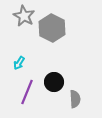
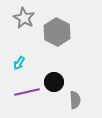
gray star: moved 2 px down
gray hexagon: moved 5 px right, 4 px down
purple line: rotated 55 degrees clockwise
gray semicircle: moved 1 px down
